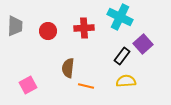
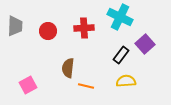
purple square: moved 2 px right
black rectangle: moved 1 px left, 1 px up
